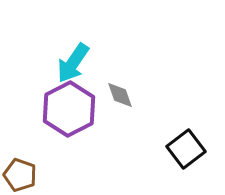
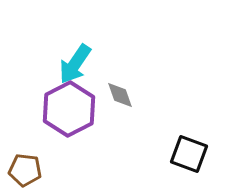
cyan arrow: moved 2 px right, 1 px down
black square: moved 3 px right, 5 px down; rotated 33 degrees counterclockwise
brown pentagon: moved 5 px right, 5 px up; rotated 12 degrees counterclockwise
